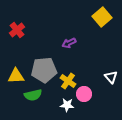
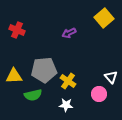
yellow square: moved 2 px right, 1 px down
red cross: rotated 28 degrees counterclockwise
purple arrow: moved 10 px up
yellow triangle: moved 2 px left
pink circle: moved 15 px right
white star: moved 1 px left
